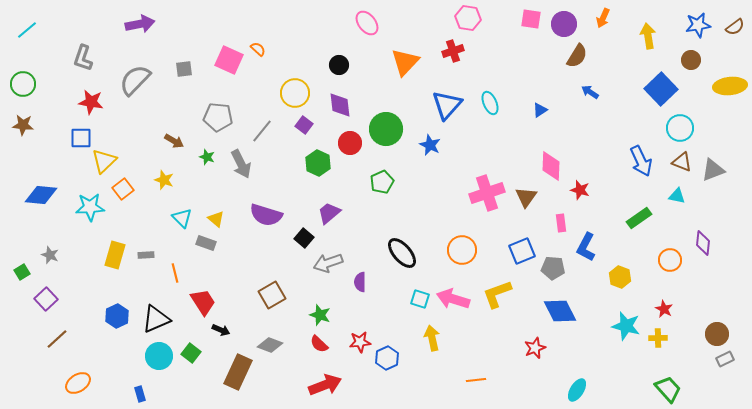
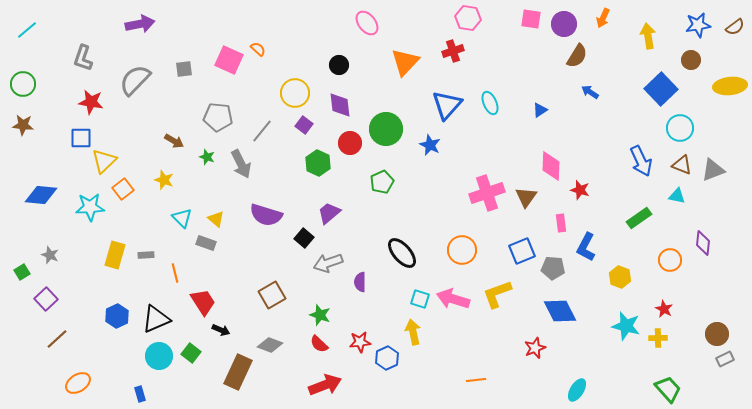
brown triangle at (682, 162): moved 3 px down
yellow arrow at (432, 338): moved 19 px left, 6 px up
